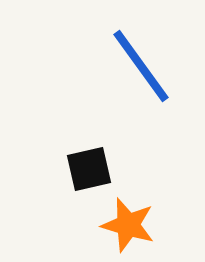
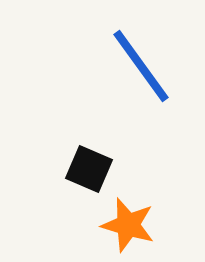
black square: rotated 36 degrees clockwise
